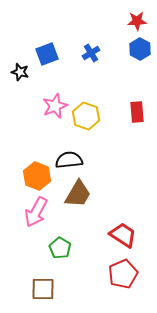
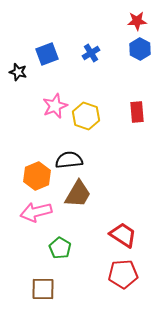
black star: moved 2 px left
orange hexagon: rotated 16 degrees clockwise
pink arrow: rotated 48 degrees clockwise
red pentagon: rotated 20 degrees clockwise
